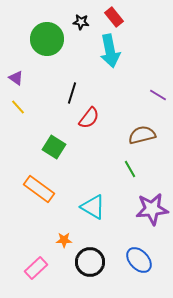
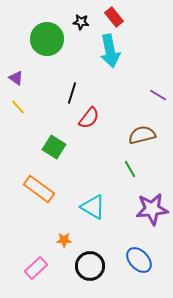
black circle: moved 4 px down
